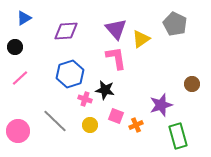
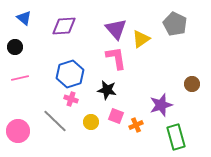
blue triangle: rotated 49 degrees counterclockwise
purple diamond: moved 2 px left, 5 px up
pink line: rotated 30 degrees clockwise
black star: moved 2 px right
pink cross: moved 14 px left
yellow circle: moved 1 px right, 3 px up
green rectangle: moved 2 px left, 1 px down
